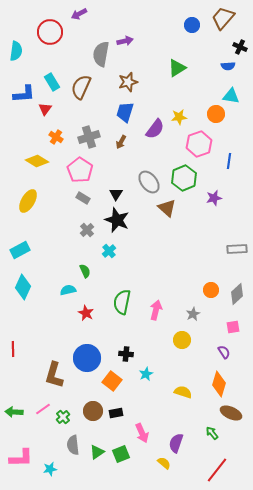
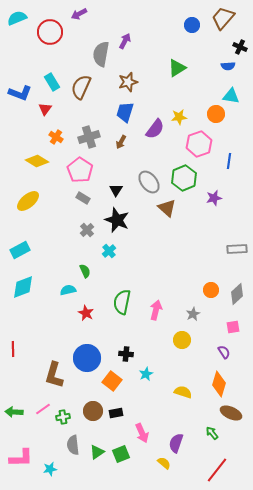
purple arrow at (125, 41): rotated 49 degrees counterclockwise
cyan semicircle at (16, 51): moved 1 px right, 33 px up; rotated 120 degrees counterclockwise
blue L-shape at (24, 94): moved 4 px left, 1 px up; rotated 25 degrees clockwise
black triangle at (116, 194): moved 4 px up
yellow ellipse at (28, 201): rotated 20 degrees clockwise
cyan diamond at (23, 287): rotated 45 degrees clockwise
green cross at (63, 417): rotated 32 degrees clockwise
